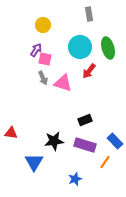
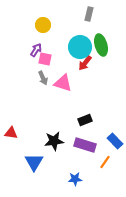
gray rectangle: rotated 24 degrees clockwise
green ellipse: moved 7 px left, 3 px up
red arrow: moved 4 px left, 8 px up
blue star: rotated 16 degrees clockwise
